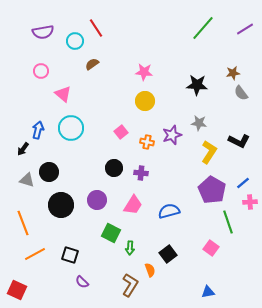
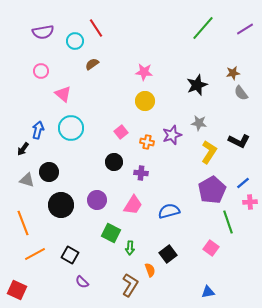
black star at (197, 85): rotated 25 degrees counterclockwise
black circle at (114, 168): moved 6 px up
purple pentagon at (212, 190): rotated 12 degrees clockwise
black square at (70, 255): rotated 12 degrees clockwise
